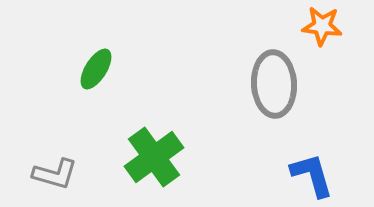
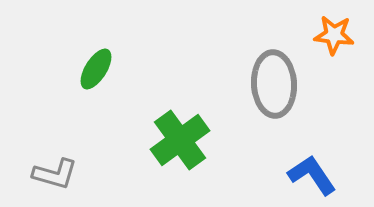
orange star: moved 12 px right, 9 px down
green cross: moved 26 px right, 17 px up
blue L-shape: rotated 18 degrees counterclockwise
